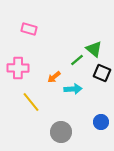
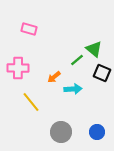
blue circle: moved 4 px left, 10 px down
